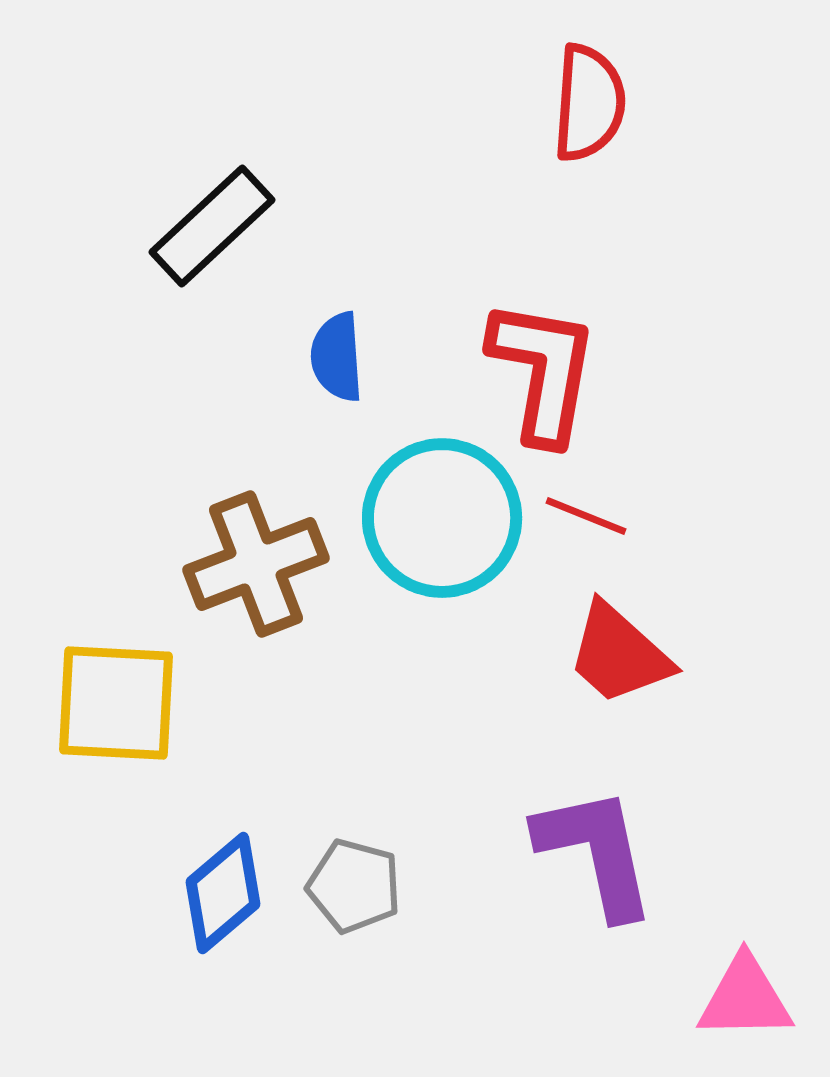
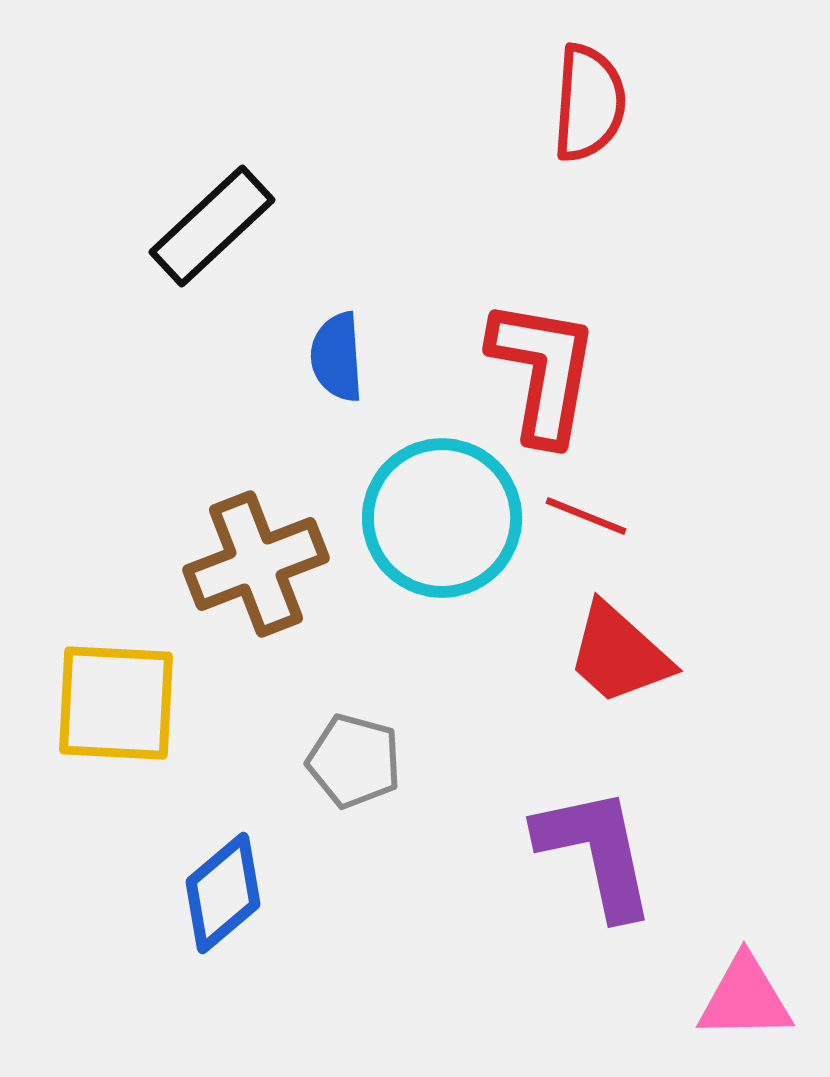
gray pentagon: moved 125 px up
